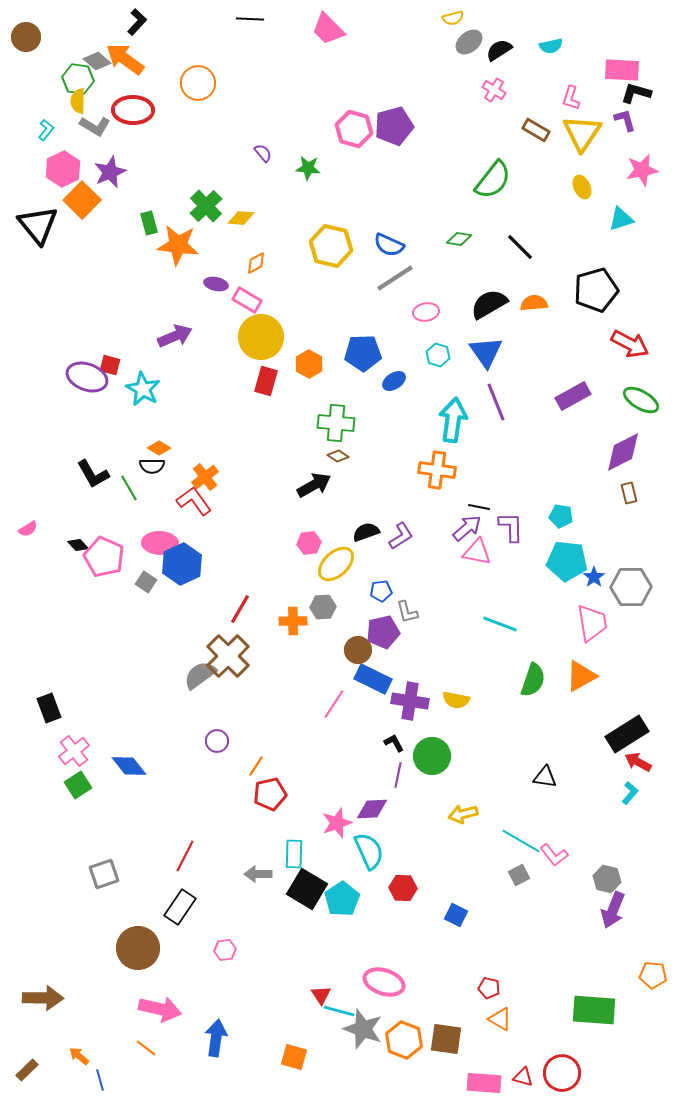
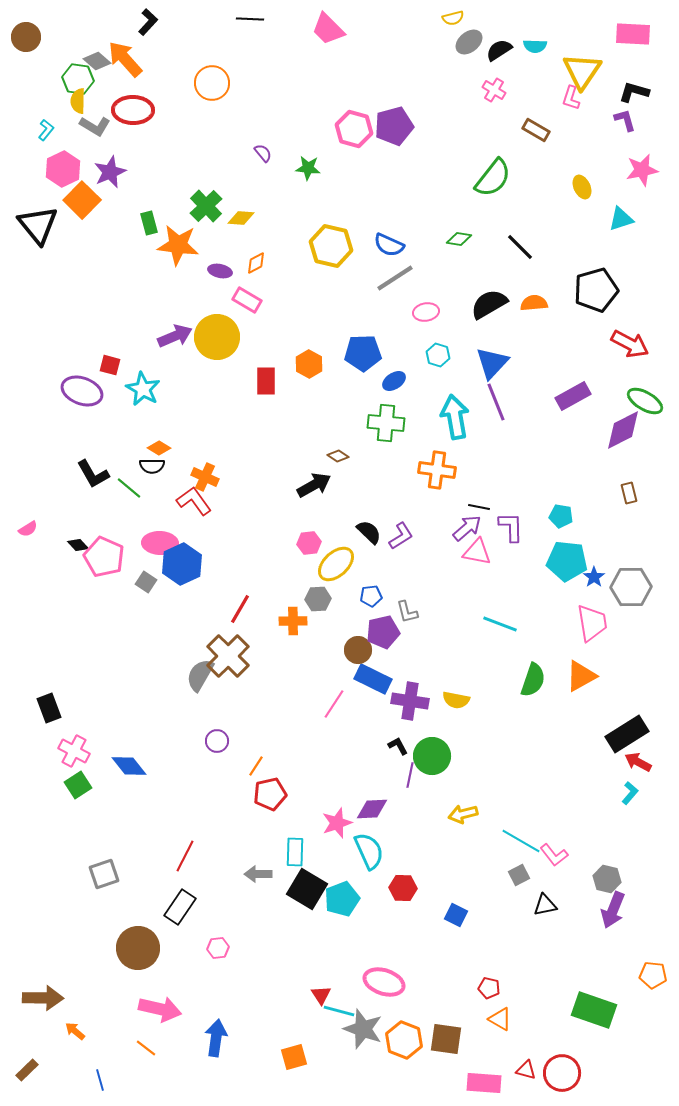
black L-shape at (137, 22): moved 11 px right
cyan semicircle at (551, 46): moved 16 px left; rotated 15 degrees clockwise
orange arrow at (125, 59): rotated 12 degrees clockwise
pink rectangle at (622, 70): moved 11 px right, 36 px up
orange circle at (198, 83): moved 14 px right
black L-shape at (636, 93): moved 2 px left, 1 px up
yellow triangle at (582, 133): moved 62 px up
green semicircle at (493, 180): moved 2 px up
purple ellipse at (216, 284): moved 4 px right, 13 px up
yellow circle at (261, 337): moved 44 px left
blue triangle at (486, 352): moved 6 px right, 11 px down; rotated 18 degrees clockwise
purple ellipse at (87, 377): moved 5 px left, 14 px down
red rectangle at (266, 381): rotated 16 degrees counterclockwise
green ellipse at (641, 400): moved 4 px right, 1 px down
cyan arrow at (453, 420): moved 2 px right, 3 px up; rotated 18 degrees counterclockwise
green cross at (336, 423): moved 50 px right
purple diamond at (623, 452): moved 22 px up
orange cross at (205, 477): rotated 28 degrees counterclockwise
green line at (129, 488): rotated 20 degrees counterclockwise
black semicircle at (366, 532): moved 3 px right; rotated 64 degrees clockwise
blue pentagon at (381, 591): moved 10 px left, 5 px down
gray hexagon at (323, 607): moved 5 px left, 8 px up
gray semicircle at (200, 675): rotated 24 degrees counterclockwise
black L-shape at (394, 743): moved 4 px right, 3 px down
pink cross at (74, 751): rotated 24 degrees counterclockwise
purple line at (398, 775): moved 12 px right
black triangle at (545, 777): moved 128 px down; rotated 20 degrees counterclockwise
cyan rectangle at (294, 854): moved 1 px right, 2 px up
cyan pentagon at (342, 899): rotated 12 degrees clockwise
pink hexagon at (225, 950): moved 7 px left, 2 px up
green rectangle at (594, 1010): rotated 15 degrees clockwise
orange arrow at (79, 1056): moved 4 px left, 25 px up
orange square at (294, 1057): rotated 32 degrees counterclockwise
red triangle at (523, 1077): moved 3 px right, 7 px up
